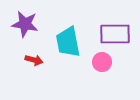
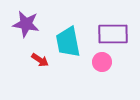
purple star: moved 1 px right
purple rectangle: moved 2 px left
red arrow: moved 6 px right; rotated 18 degrees clockwise
